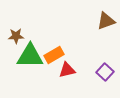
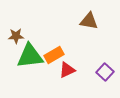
brown triangle: moved 17 px left; rotated 30 degrees clockwise
green triangle: rotated 8 degrees counterclockwise
red triangle: rotated 12 degrees counterclockwise
